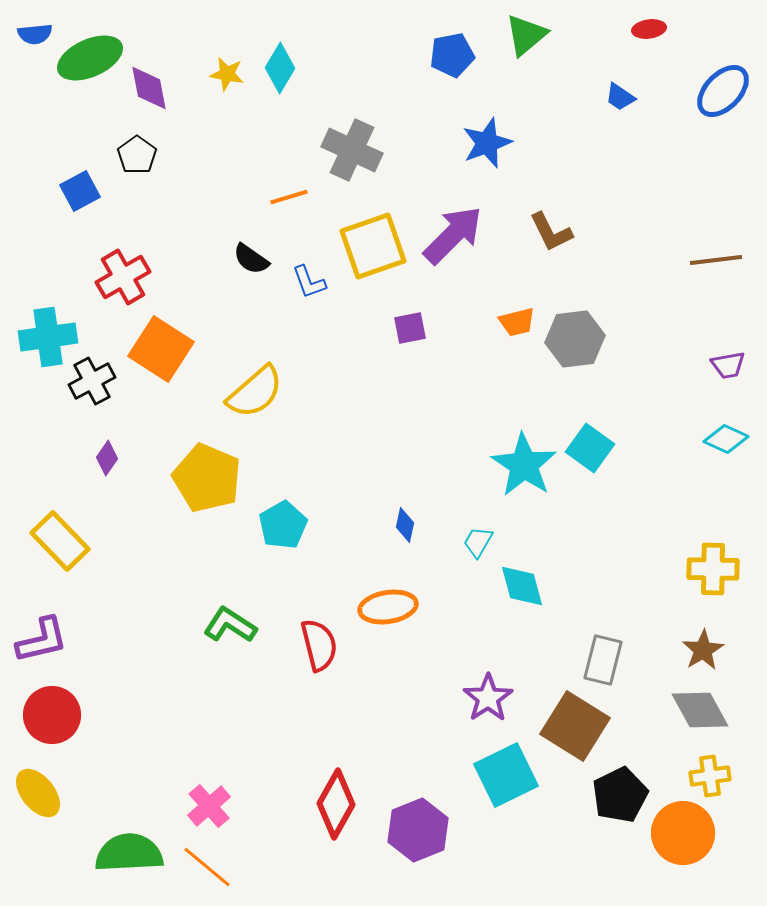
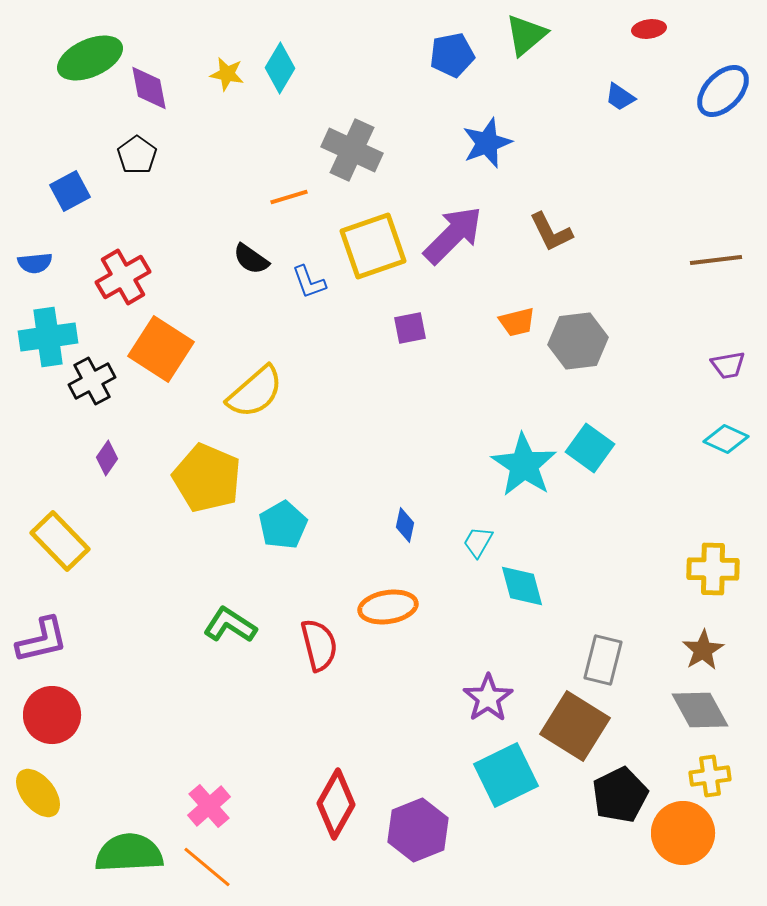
blue semicircle at (35, 34): moved 229 px down
blue square at (80, 191): moved 10 px left
gray hexagon at (575, 339): moved 3 px right, 2 px down
